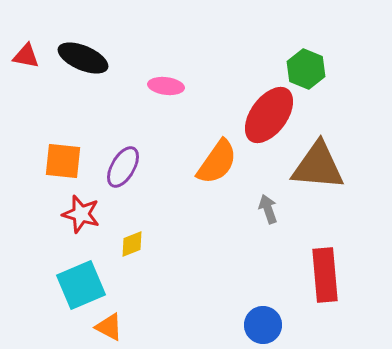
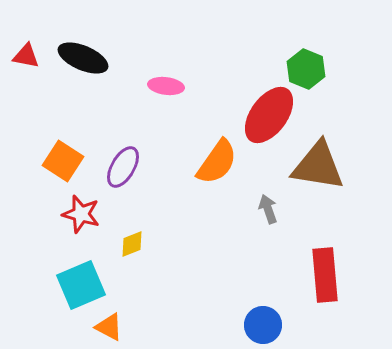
orange square: rotated 27 degrees clockwise
brown triangle: rotated 4 degrees clockwise
